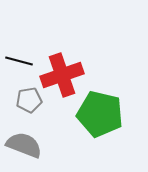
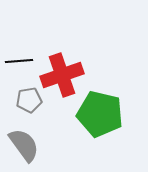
black line: rotated 20 degrees counterclockwise
gray semicircle: rotated 33 degrees clockwise
